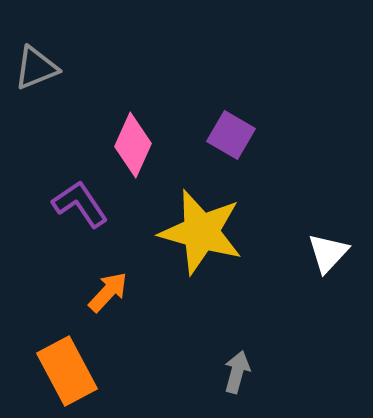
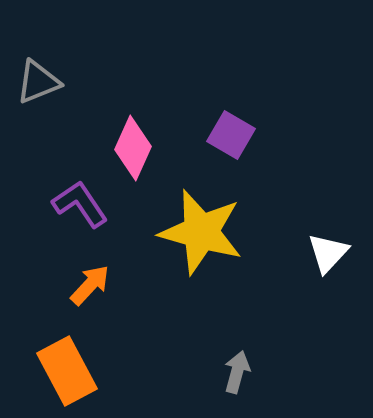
gray triangle: moved 2 px right, 14 px down
pink diamond: moved 3 px down
orange arrow: moved 18 px left, 7 px up
